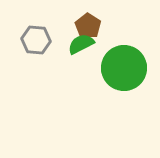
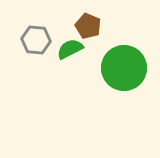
brown pentagon: rotated 10 degrees counterclockwise
green semicircle: moved 11 px left, 5 px down
